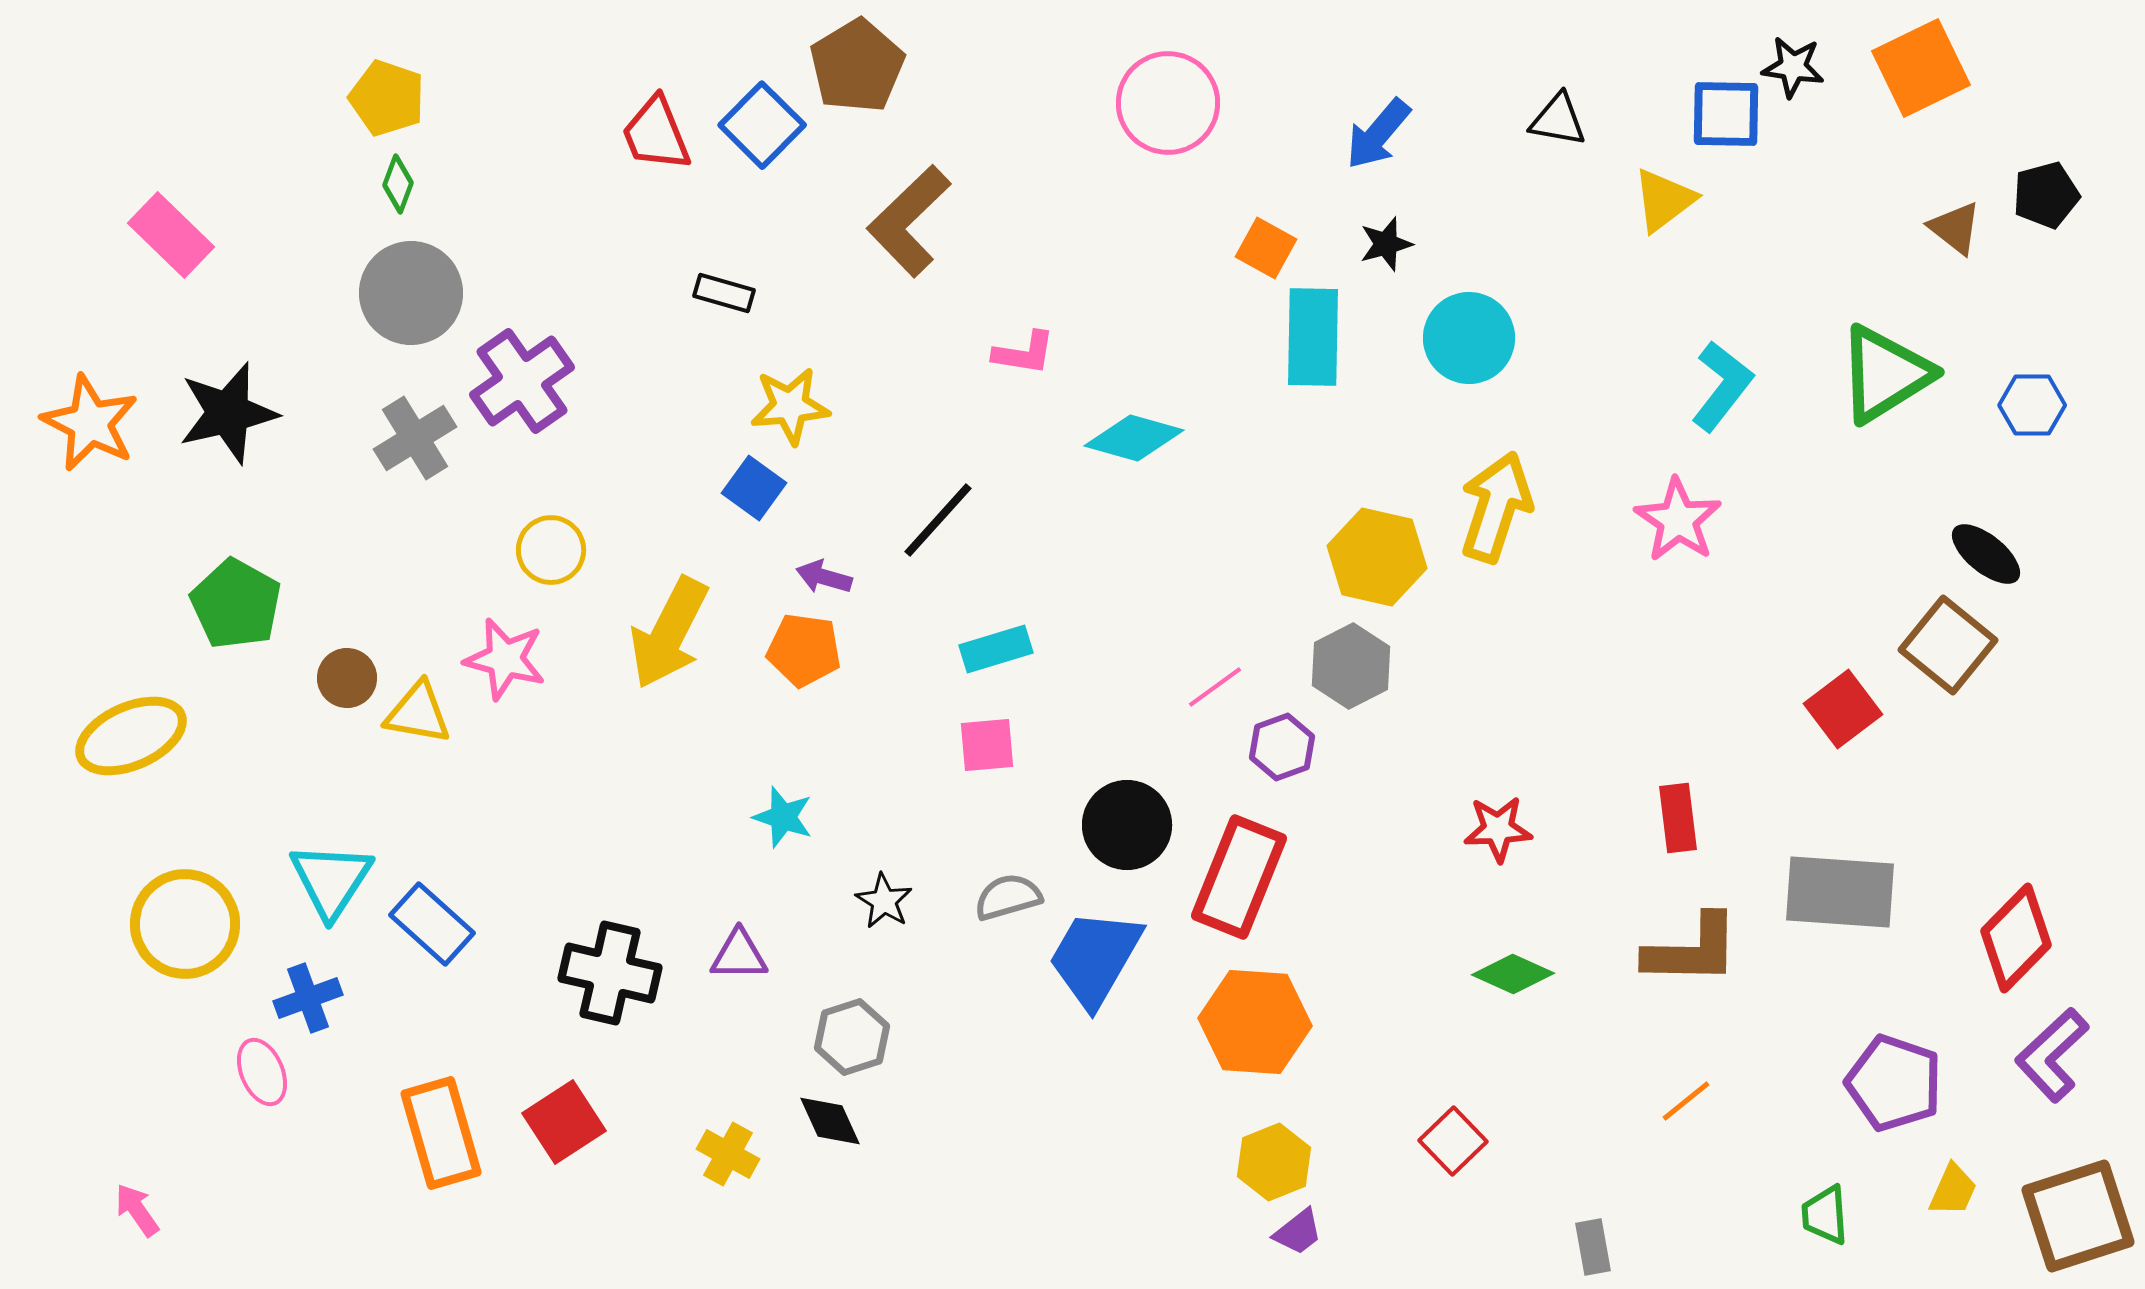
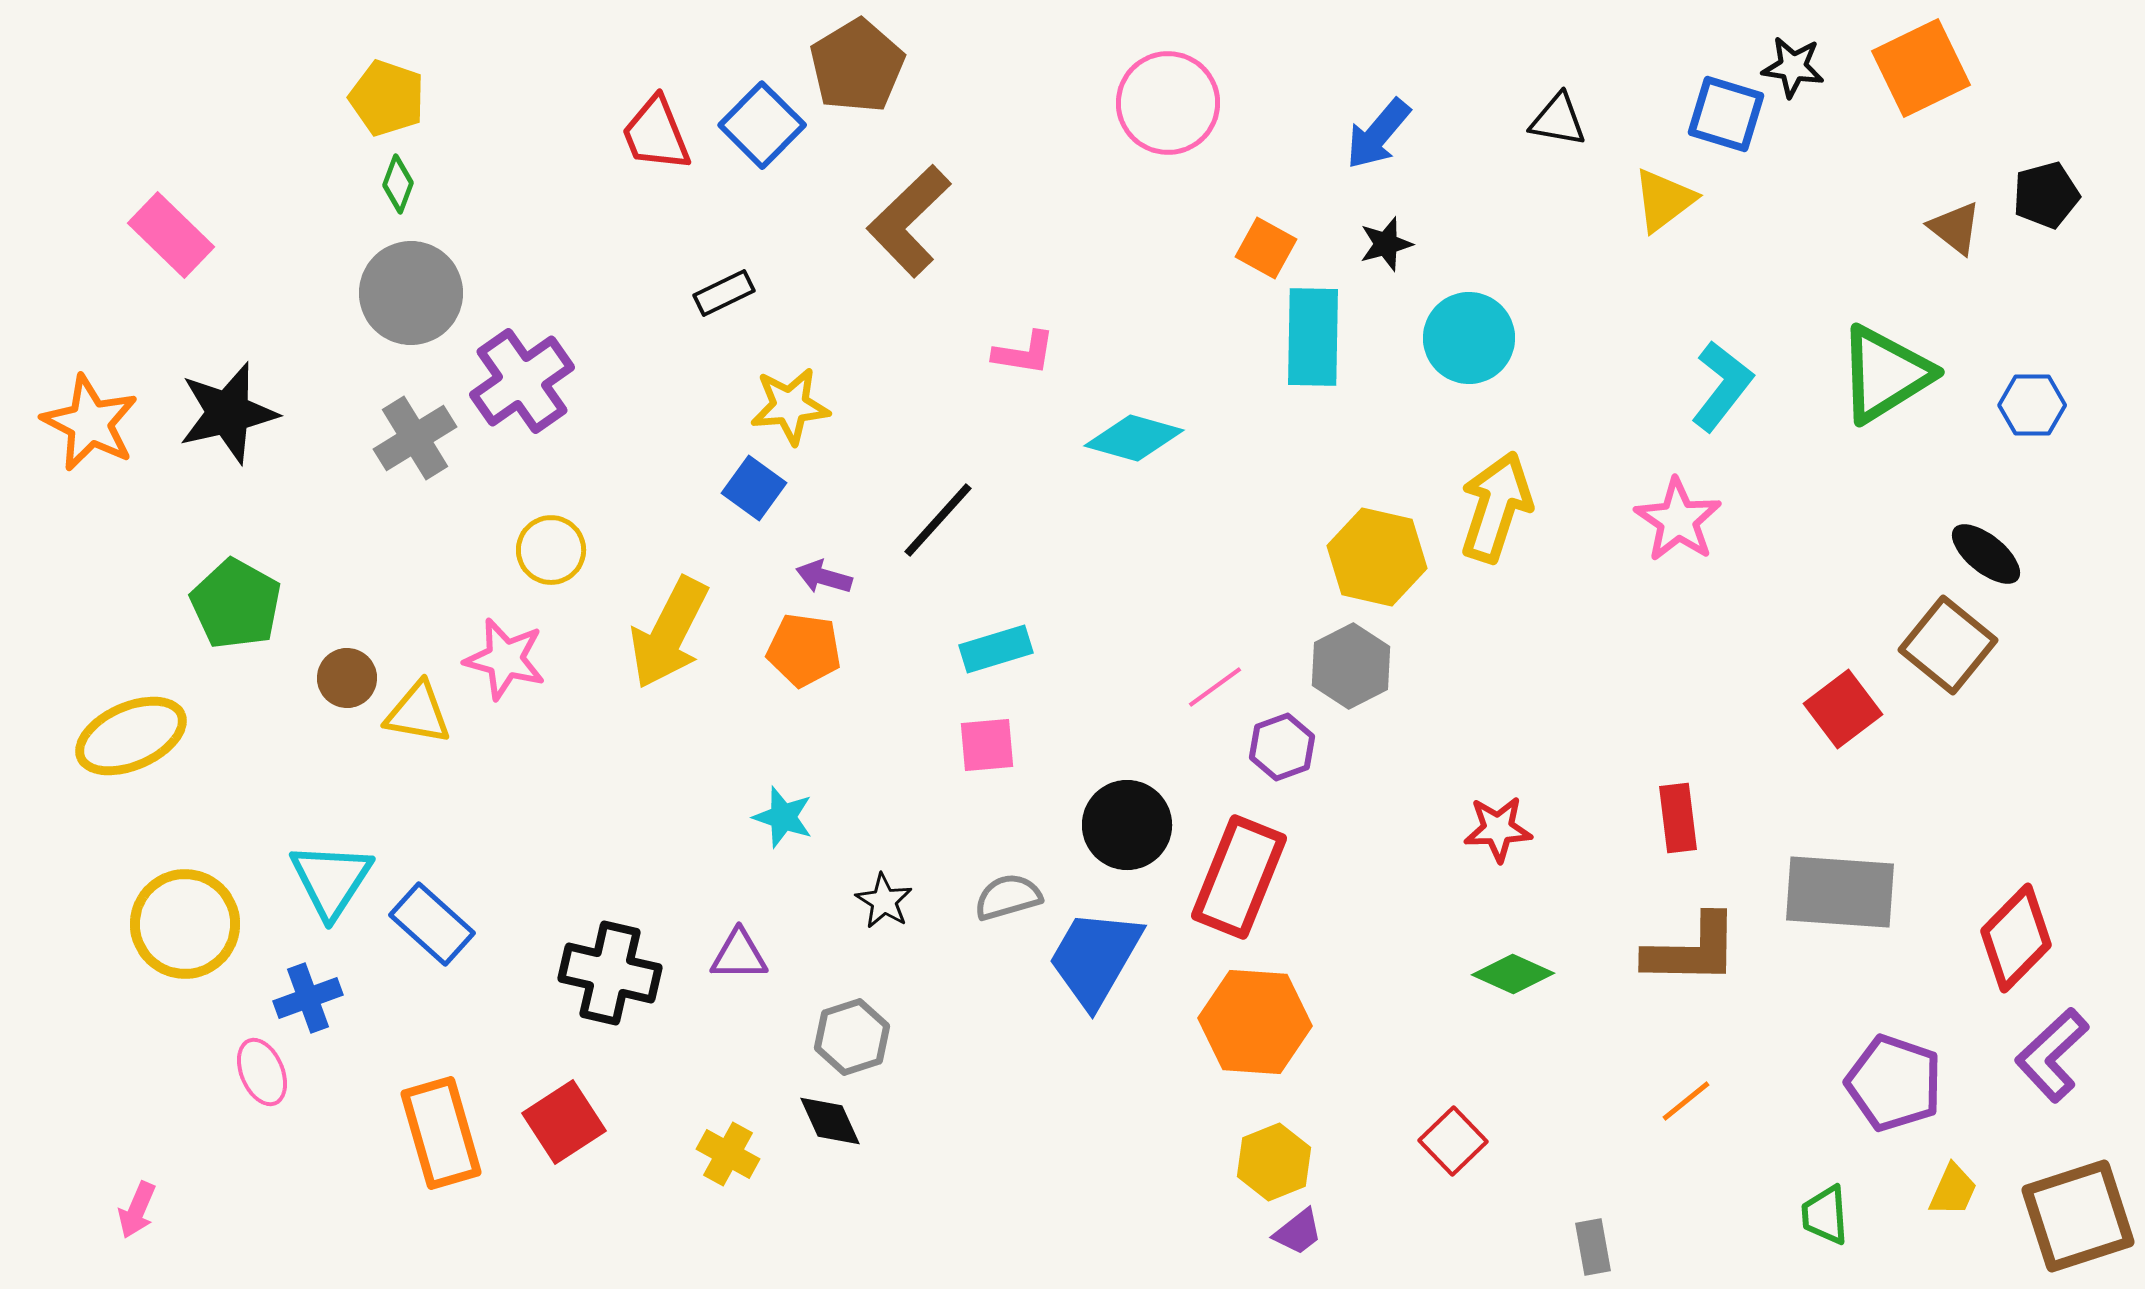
blue square at (1726, 114): rotated 16 degrees clockwise
black rectangle at (724, 293): rotated 42 degrees counterclockwise
pink arrow at (137, 1210): rotated 122 degrees counterclockwise
